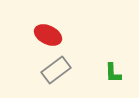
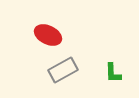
gray rectangle: moved 7 px right; rotated 8 degrees clockwise
